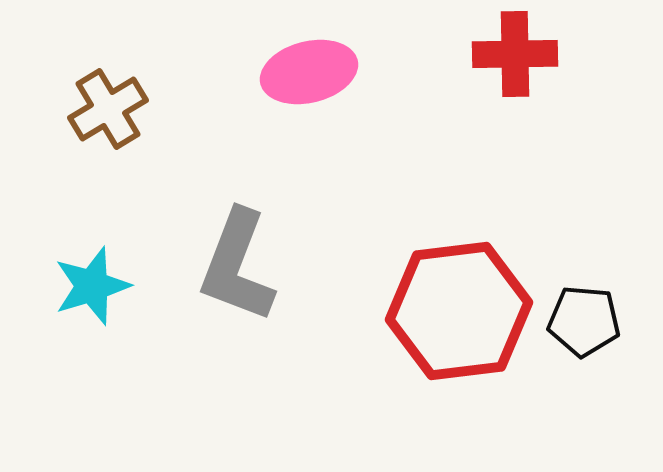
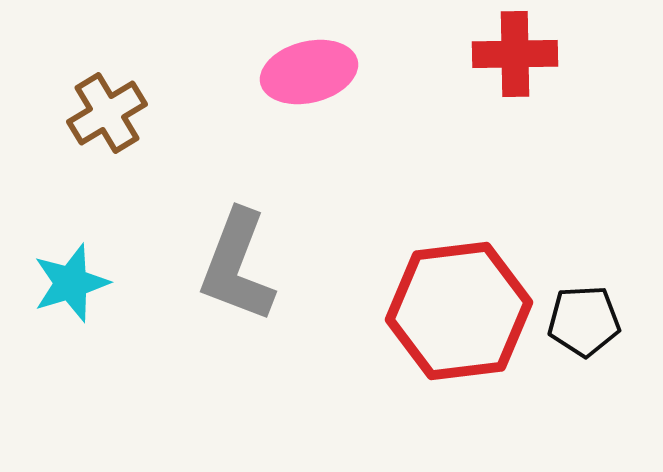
brown cross: moved 1 px left, 4 px down
cyan star: moved 21 px left, 3 px up
black pentagon: rotated 8 degrees counterclockwise
